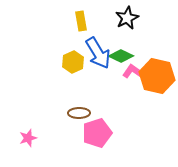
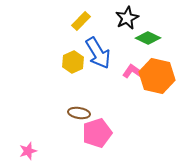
yellow rectangle: rotated 54 degrees clockwise
green diamond: moved 27 px right, 18 px up
brown ellipse: rotated 10 degrees clockwise
pink star: moved 13 px down
